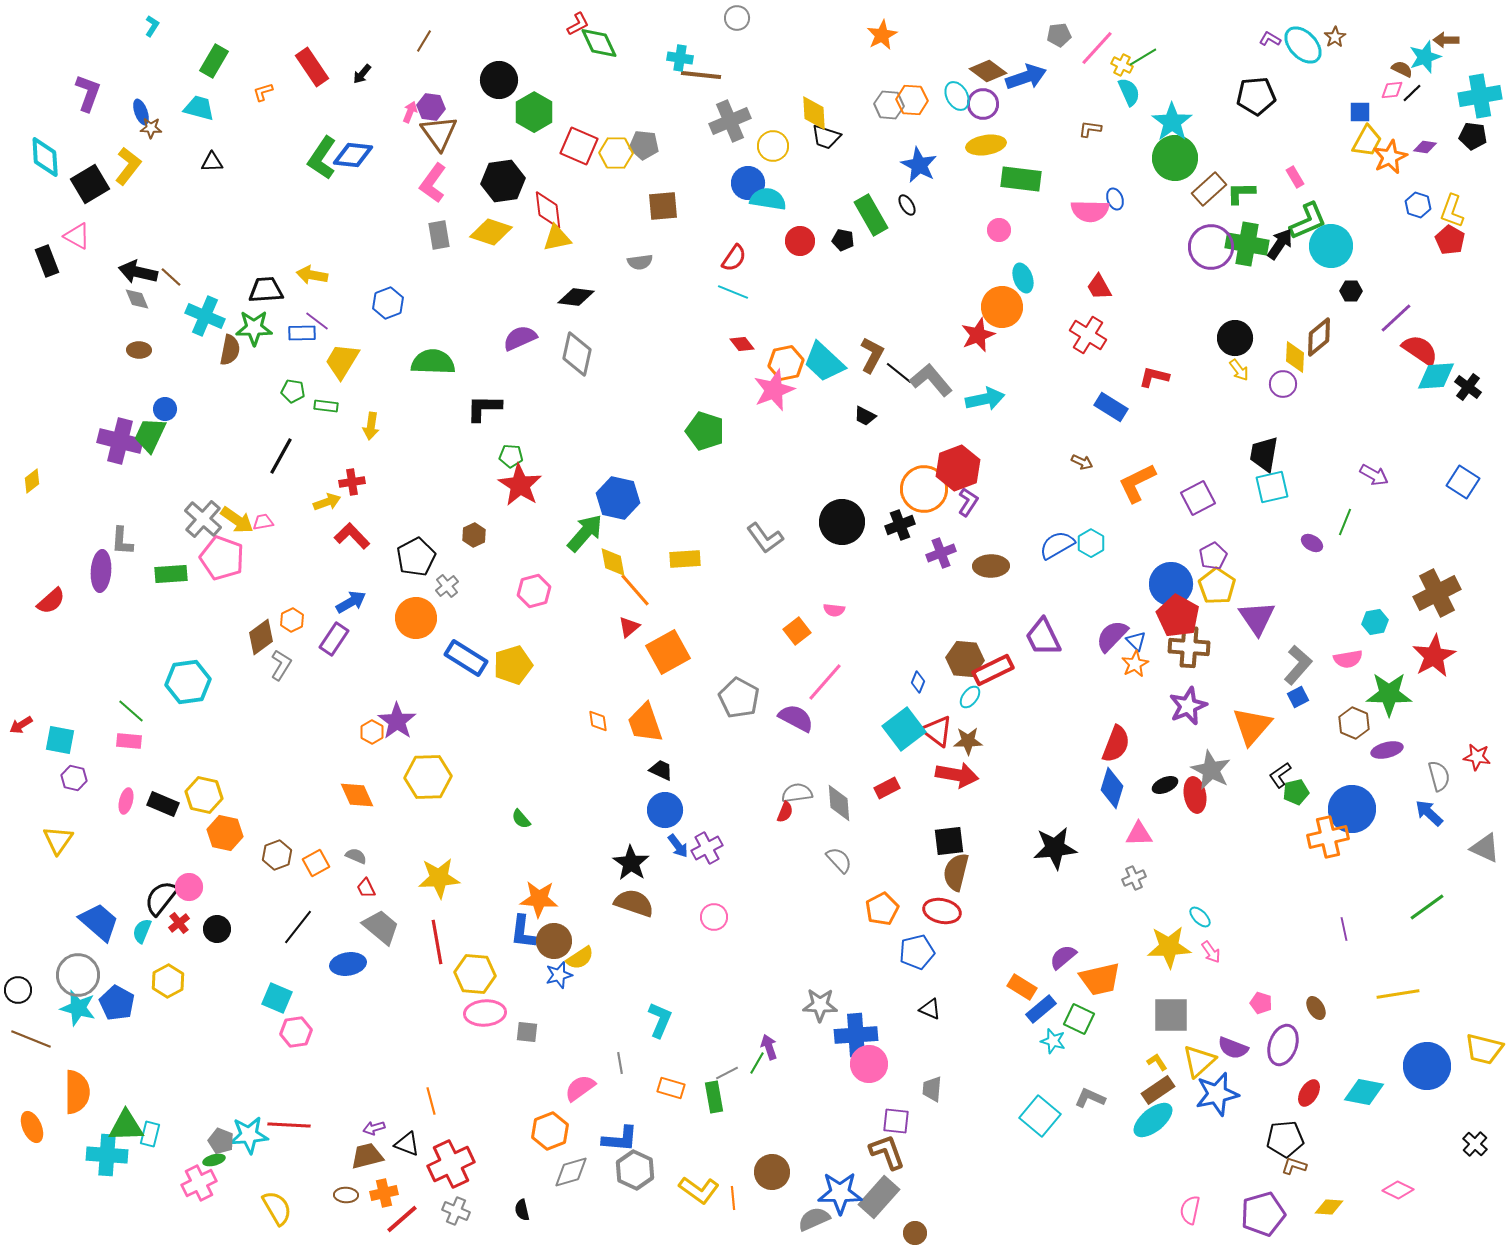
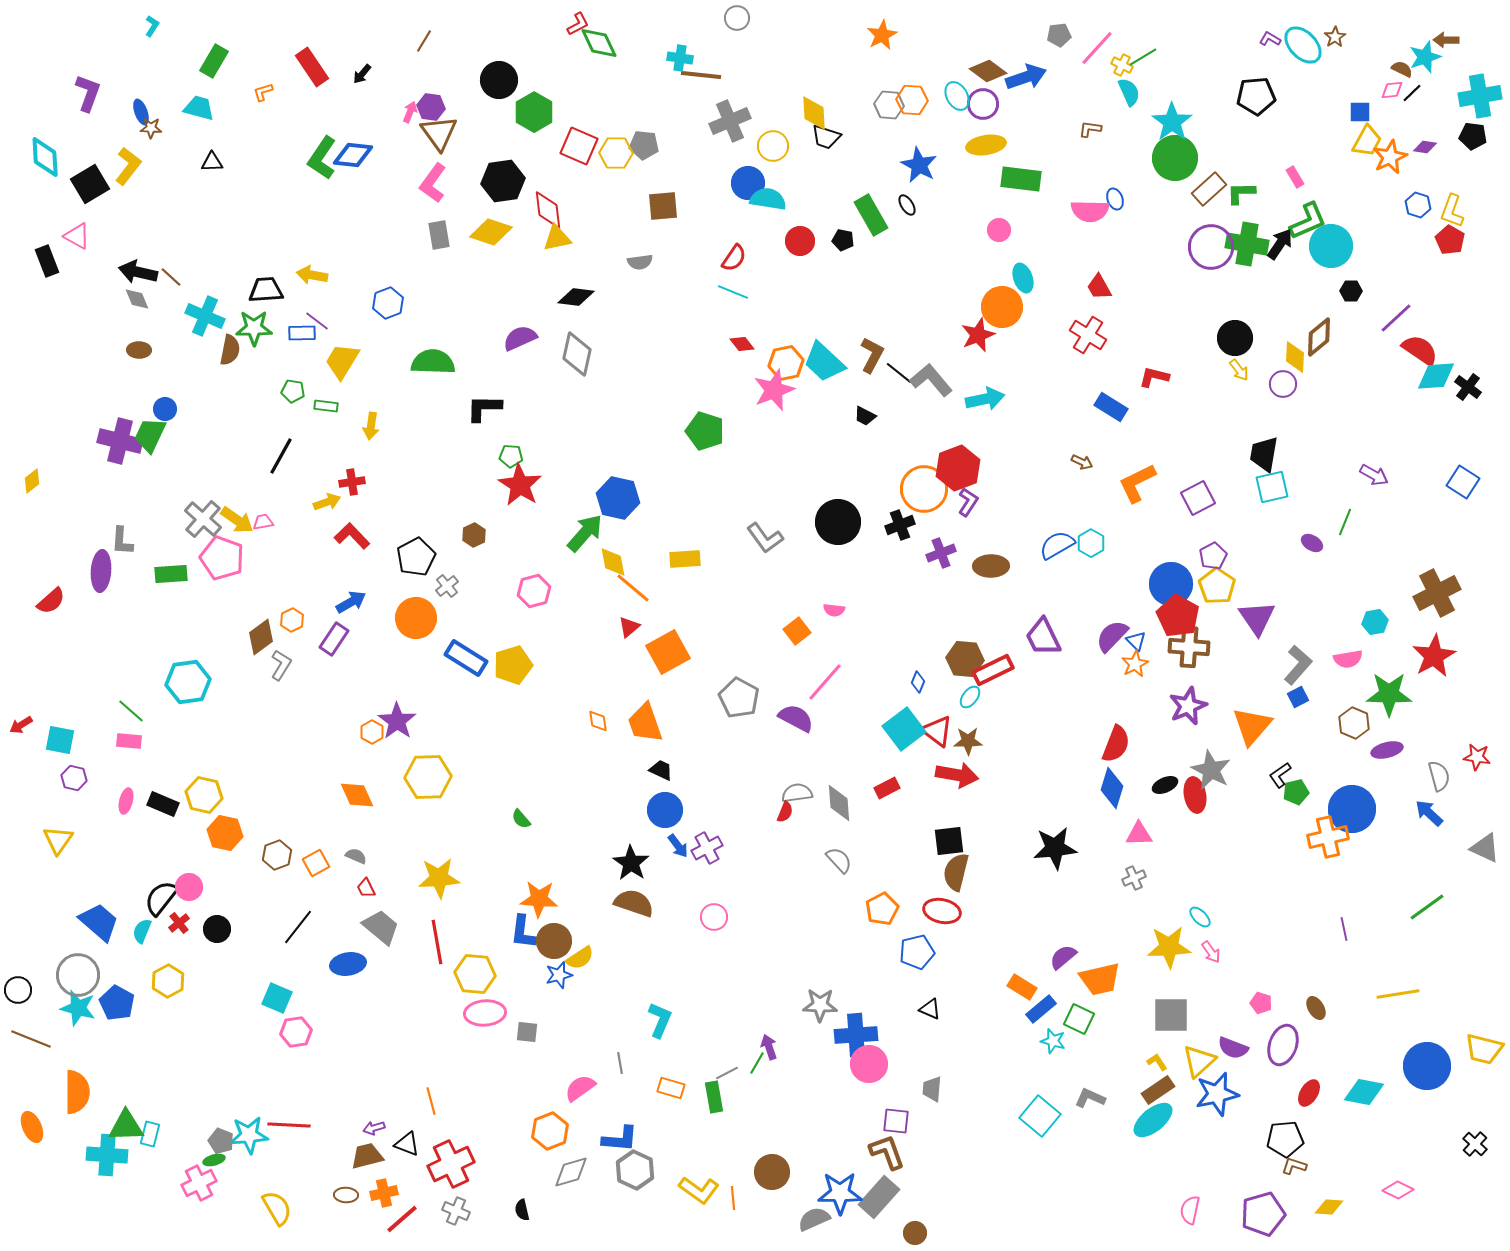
black circle at (842, 522): moved 4 px left
orange line at (635, 590): moved 2 px left, 2 px up; rotated 9 degrees counterclockwise
